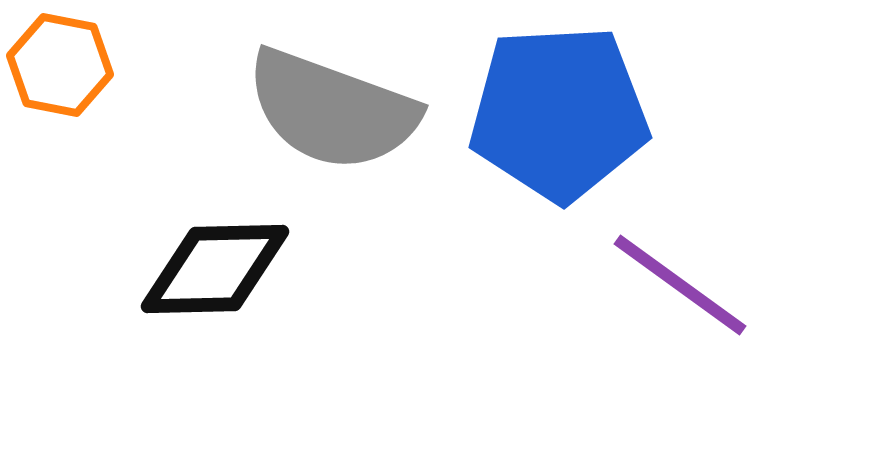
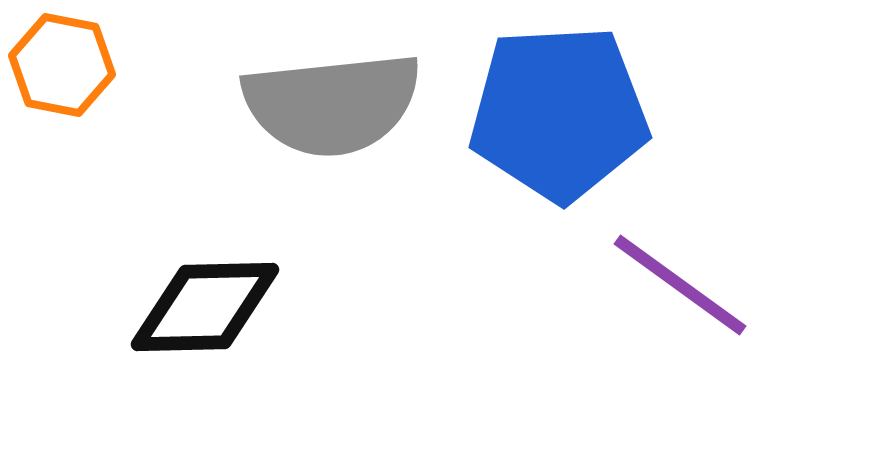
orange hexagon: moved 2 px right
gray semicircle: moved 6 px up; rotated 26 degrees counterclockwise
black diamond: moved 10 px left, 38 px down
